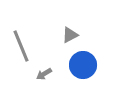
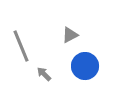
blue circle: moved 2 px right, 1 px down
gray arrow: rotated 77 degrees clockwise
